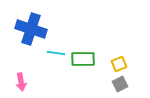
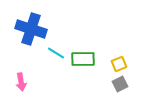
cyan line: rotated 24 degrees clockwise
